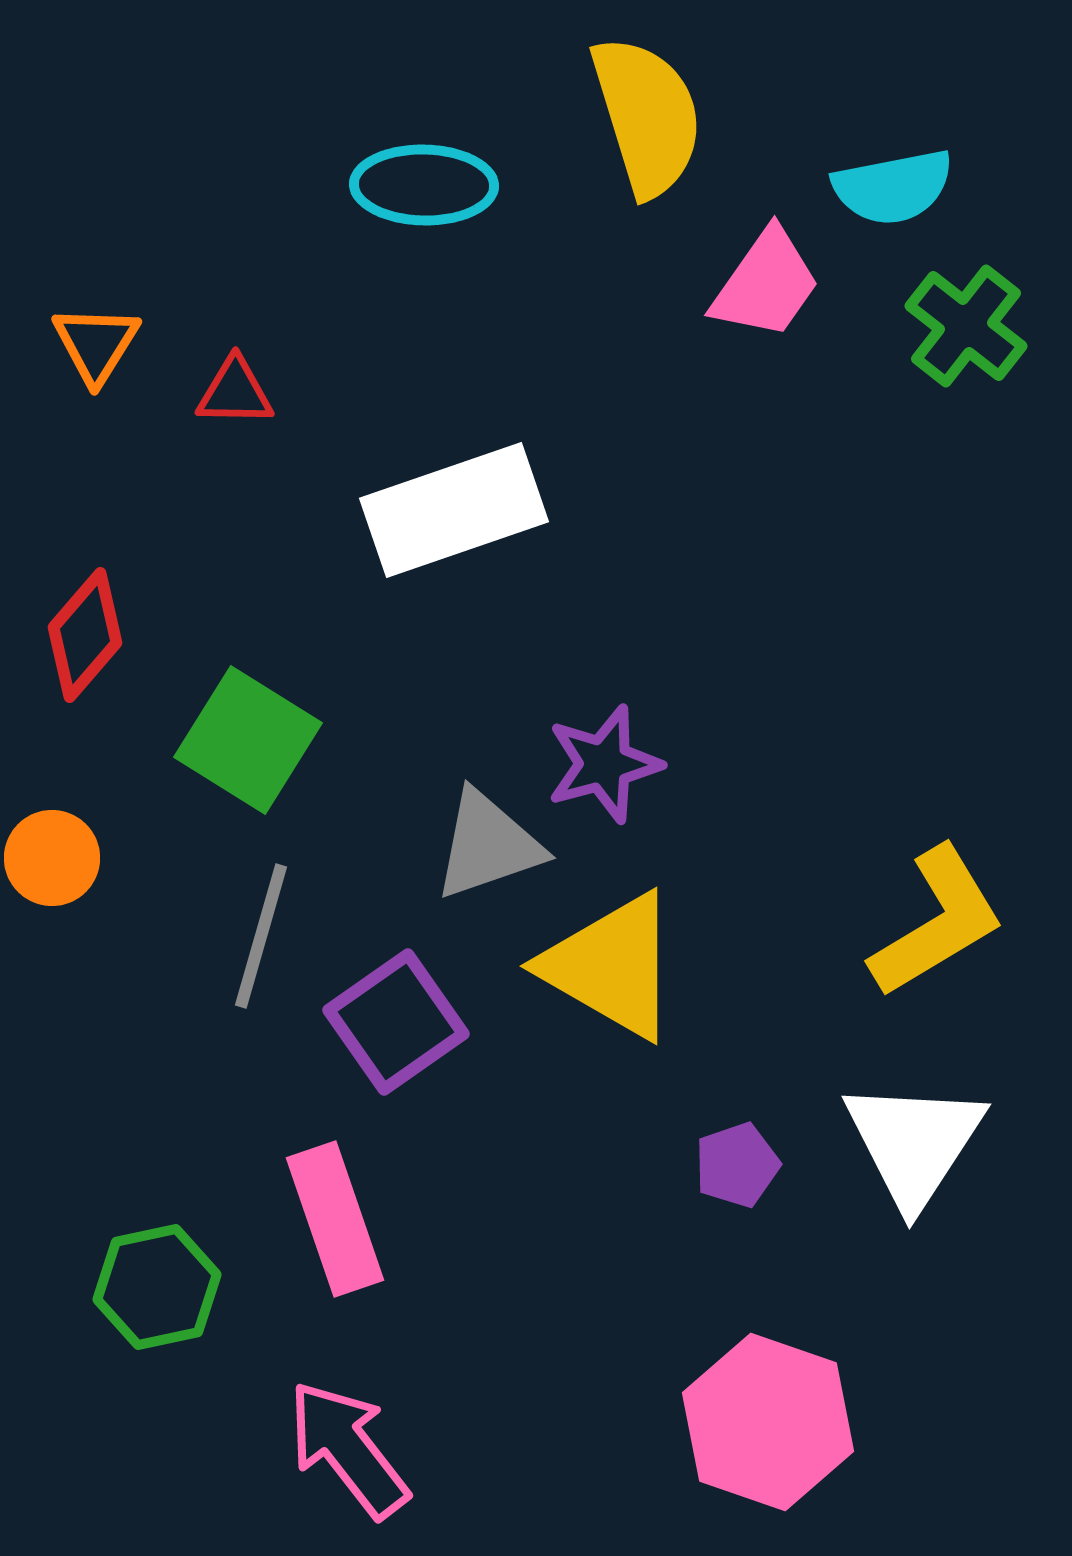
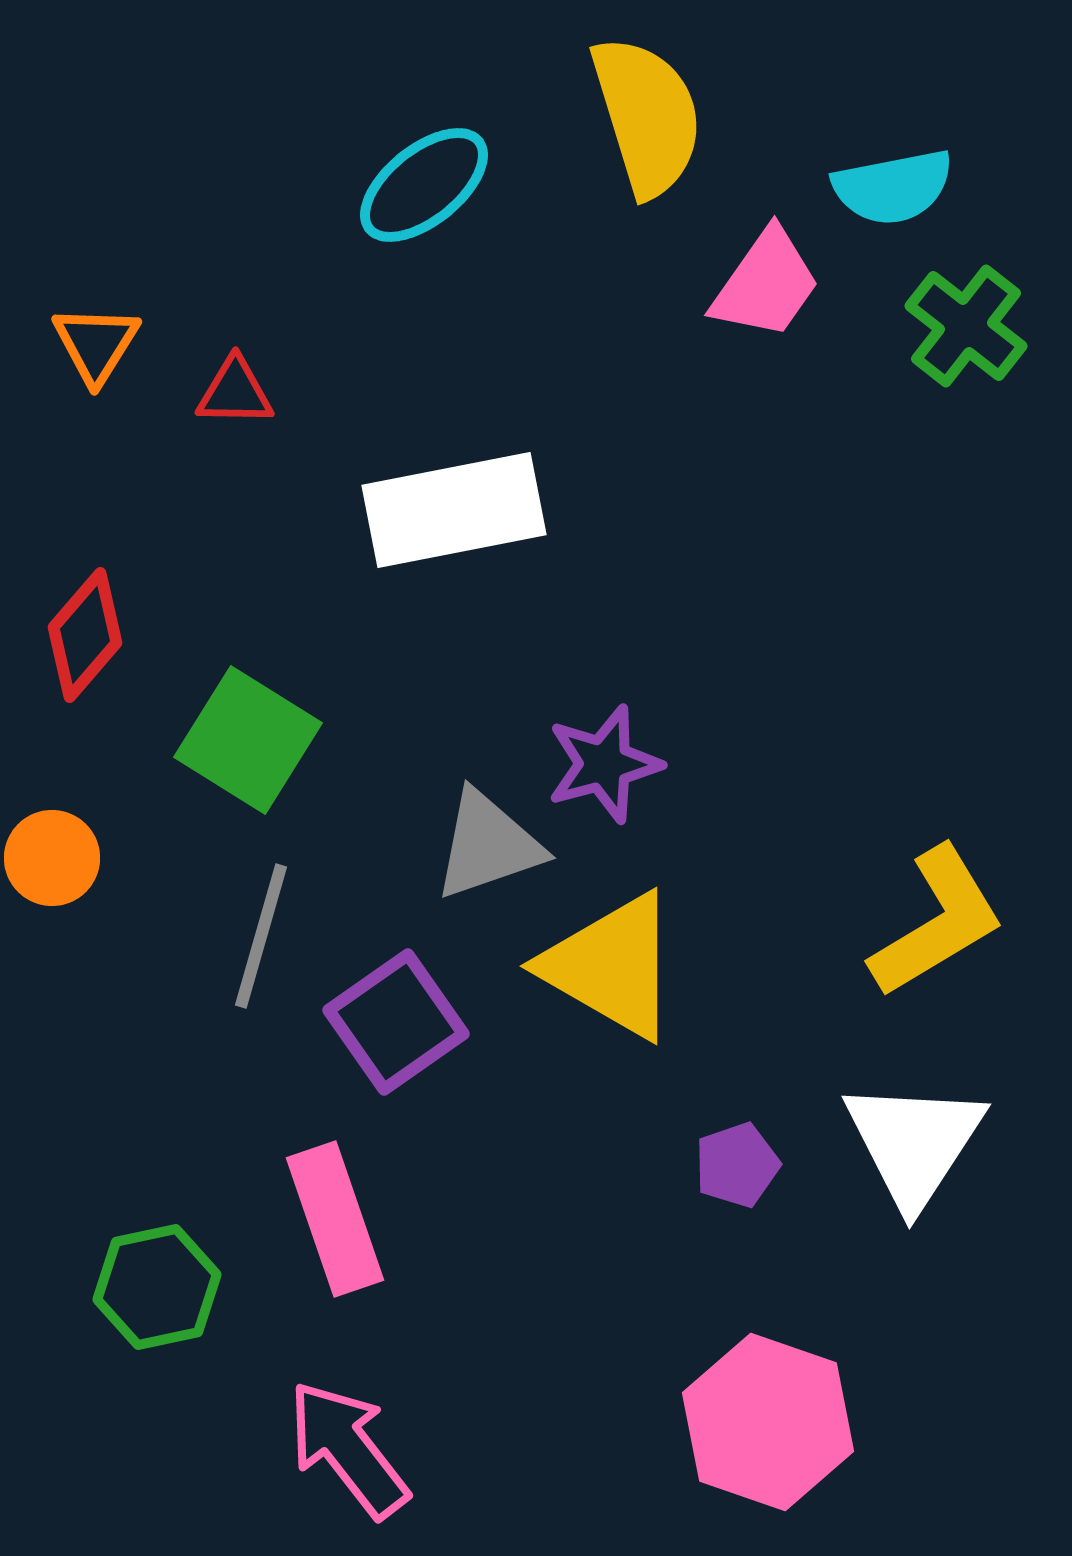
cyan ellipse: rotated 40 degrees counterclockwise
white rectangle: rotated 8 degrees clockwise
